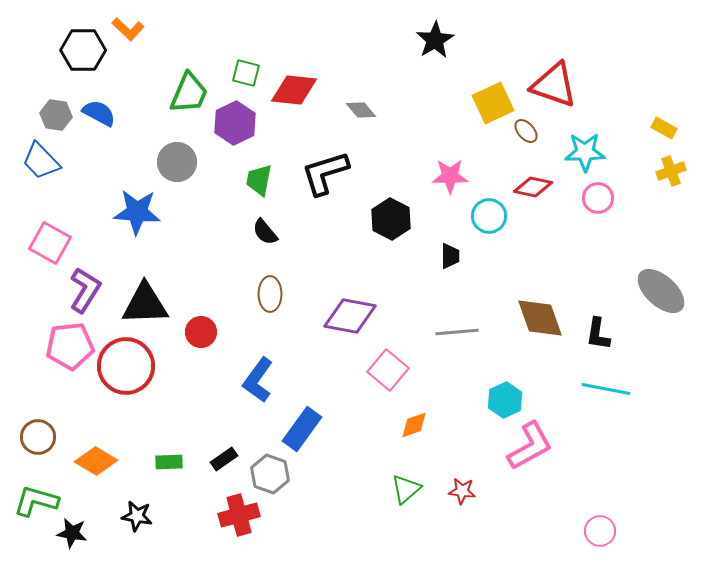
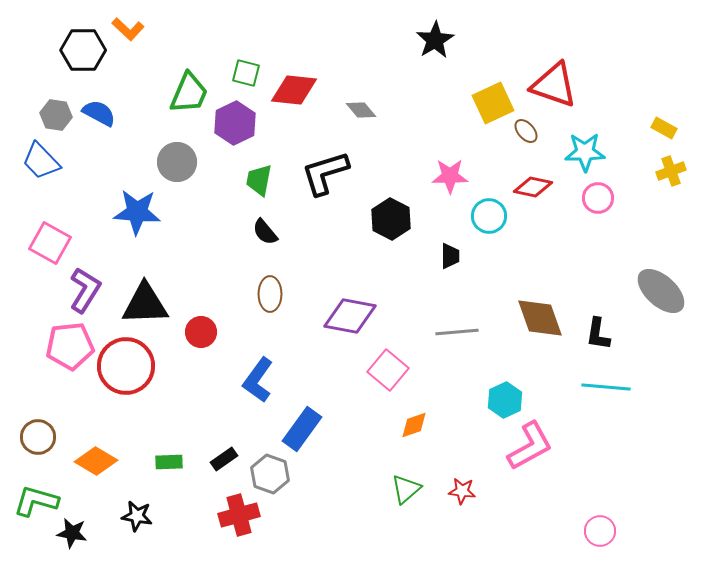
cyan line at (606, 389): moved 2 px up; rotated 6 degrees counterclockwise
